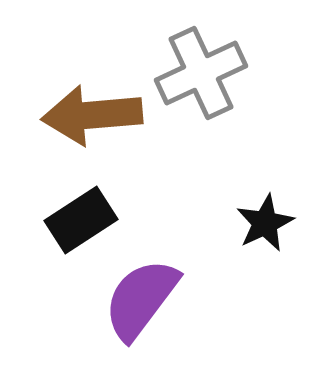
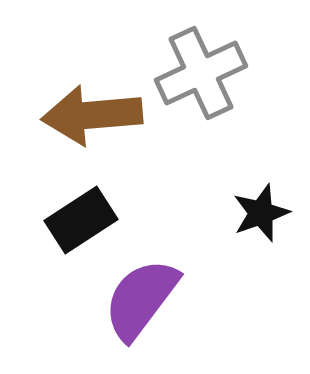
black star: moved 4 px left, 10 px up; rotated 6 degrees clockwise
